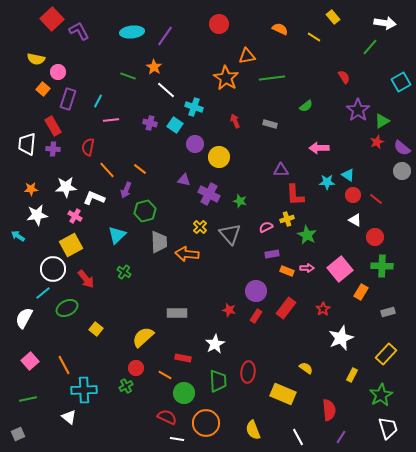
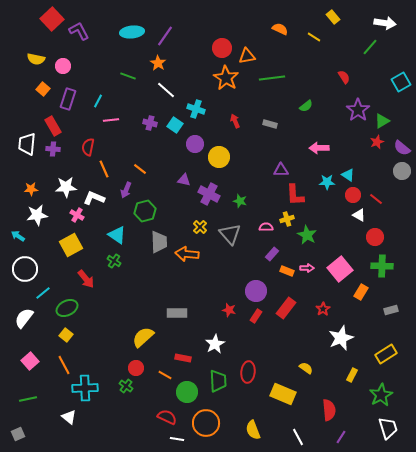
red circle at (219, 24): moved 3 px right, 24 px down
orange star at (154, 67): moved 4 px right, 4 px up
pink circle at (58, 72): moved 5 px right, 6 px up
cyan cross at (194, 107): moved 2 px right, 2 px down
orange line at (107, 170): moved 3 px left, 1 px up; rotated 18 degrees clockwise
pink cross at (75, 216): moved 2 px right, 1 px up
white triangle at (355, 220): moved 4 px right, 5 px up
pink semicircle at (266, 227): rotated 24 degrees clockwise
cyan triangle at (117, 235): rotated 42 degrees counterclockwise
purple rectangle at (272, 254): rotated 40 degrees counterclockwise
white circle at (53, 269): moved 28 px left
green cross at (124, 272): moved 10 px left, 11 px up
gray rectangle at (388, 312): moved 3 px right, 2 px up
white semicircle at (24, 318): rotated 10 degrees clockwise
yellow square at (96, 329): moved 30 px left, 6 px down
yellow rectangle at (386, 354): rotated 15 degrees clockwise
green cross at (126, 386): rotated 24 degrees counterclockwise
cyan cross at (84, 390): moved 1 px right, 2 px up
green circle at (184, 393): moved 3 px right, 1 px up
